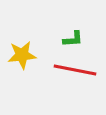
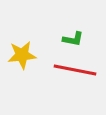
green L-shape: rotated 15 degrees clockwise
